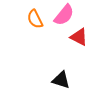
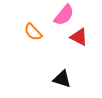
orange semicircle: moved 2 px left, 13 px down; rotated 18 degrees counterclockwise
black triangle: moved 1 px right, 1 px up
